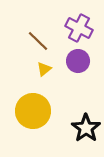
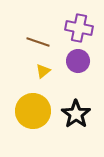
purple cross: rotated 16 degrees counterclockwise
brown line: moved 1 px down; rotated 25 degrees counterclockwise
yellow triangle: moved 1 px left, 2 px down
black star: moved 10 px left, 14 px up
